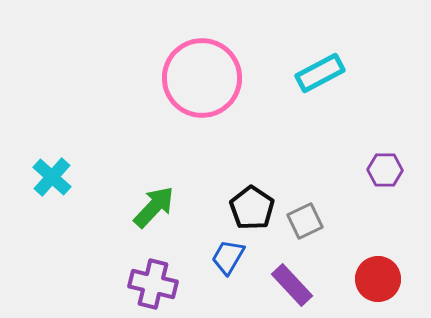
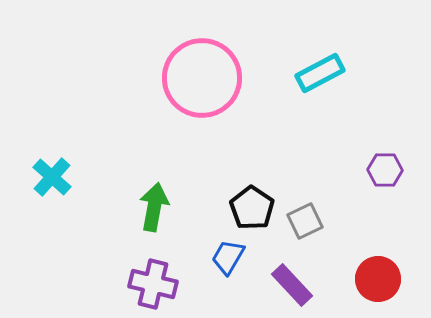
green arrow: rotated 33 degrees counterclockwise
